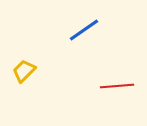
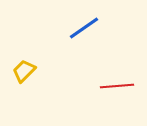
blue line: moved 2 px up
